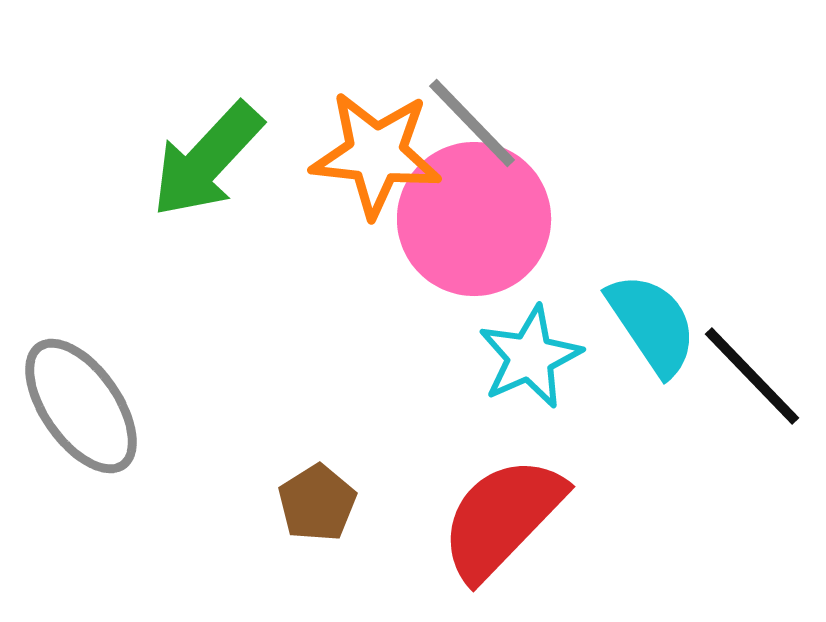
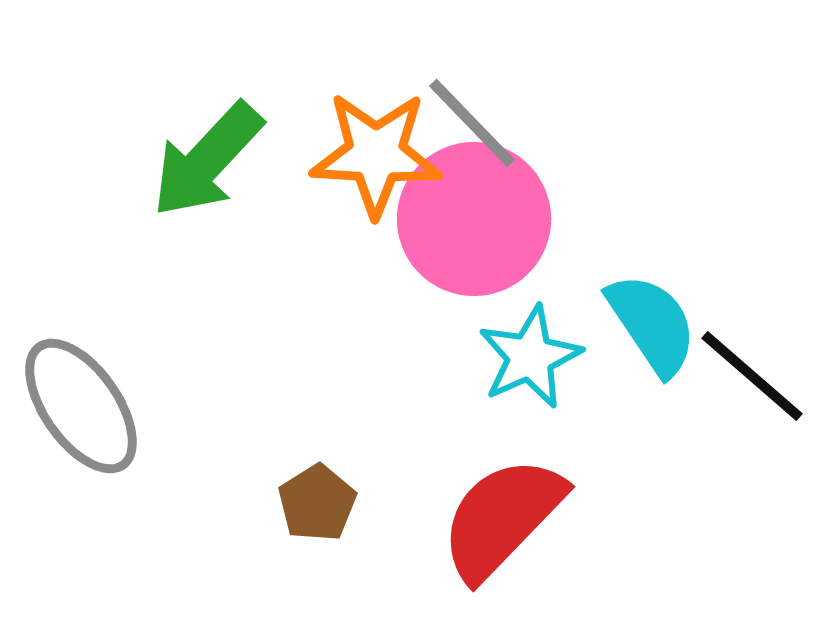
orange star: rotated 3 degrees counterclockwise
black line: rotated 5 degrees counterclockwise
